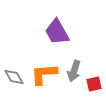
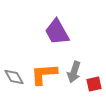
gray arrow: moved 1 px down
